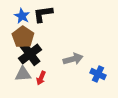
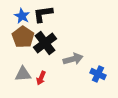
black cross: moved 15 px right, 11 px up
